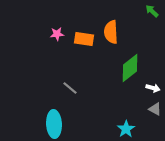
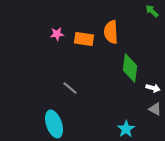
green diamond: rotated 44 degrees counterclockwise
cyan ellipse: rotated 16 degrees counterclockwise
